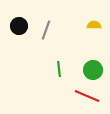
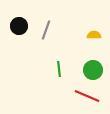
yellow semicircle: moved 10 px down
